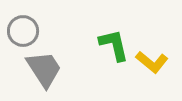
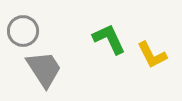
green L-shape: moved 5 px left, 6 px up; rotated 12 degrees counterclockwise
yellow L-shape: moved 7 px up; rotated 24 degrees clockwise
